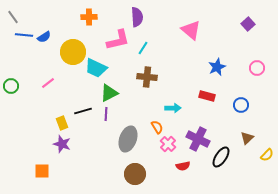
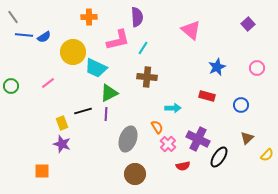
black ellipse: moved 2 px left
